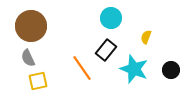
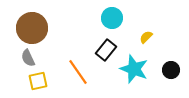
cyan circle: moved 1 px right
brown circle: moved 1 px right, 2 px down
yellow semicircle: rotated 24 degrees clockwise
orange line: moved 4 px left, 4 px down
